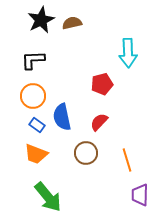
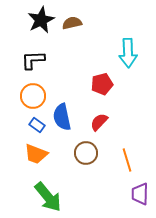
purple trapezoid: moved 1 px up
